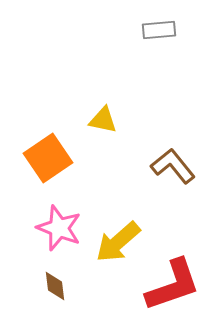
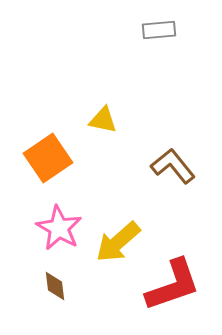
pink star: rotated 9 degrees clockwise
